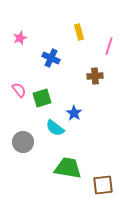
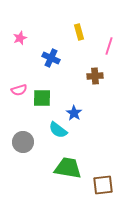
pink semicircle: rotated 112 degrees clockwise
green square: rotated 18 degrees clockwise
cyan semicircle: moved 3 px right, 2 px down
